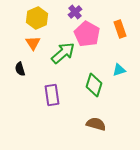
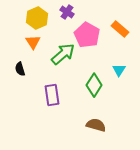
purple cross: moved 8 px left; rotated 16 degrees counterclockwise
orange rectangle: rotated 30 degrees counterclockwise
pink pentagon: moved 1 px down
orange triangle: moved 1 px up
green arrow: moved 1 px down
cyan triangle: rotated 40 degrees counterclockwise
green diamond: rotated 15 degrees clockwise
brown semicircle: moved 1 px down
